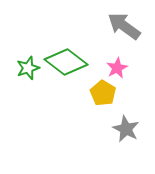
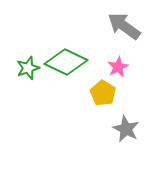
green diamond: rotated 12 degrees counterclockwise
pink star: moved 1 px right, 1 px up
